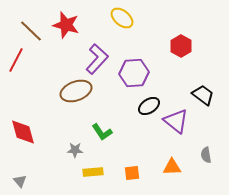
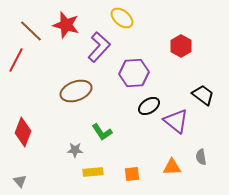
purple L-shape: moved 2 px right, 12 px up
red diamond: rotated 36 degrees clockwise
gray semicircle: moved 5 px left, 2 px down
orange square: moved 1 px down
